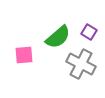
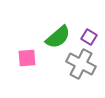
purple square: moved 5 px down
pink square: moved 3 px right, 3 px down
